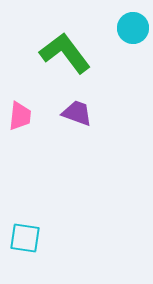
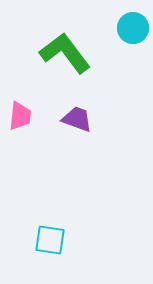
purple trapezoid: moved 6 px down
cyan square: moved 25 px right, 2 px down
